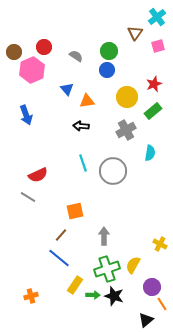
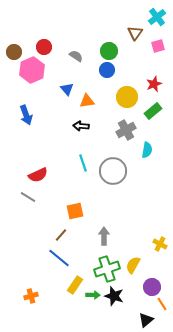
cyan semicircle: moved 3 px left, 3 px up
